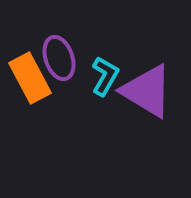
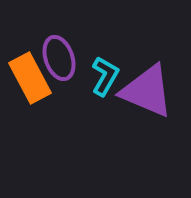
purple triangle: rotated 8 degrees counterclockwise
